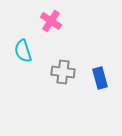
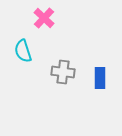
pink cross: moved 7 px left, 3 px up; rotated 10 degrees clockwise
blue rectangle: rotated 15 degrees clockwise
